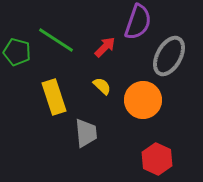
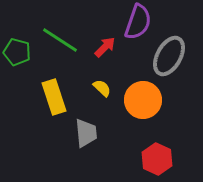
green line: moved 4 px right
yellow semicircle: moved 2 px down
